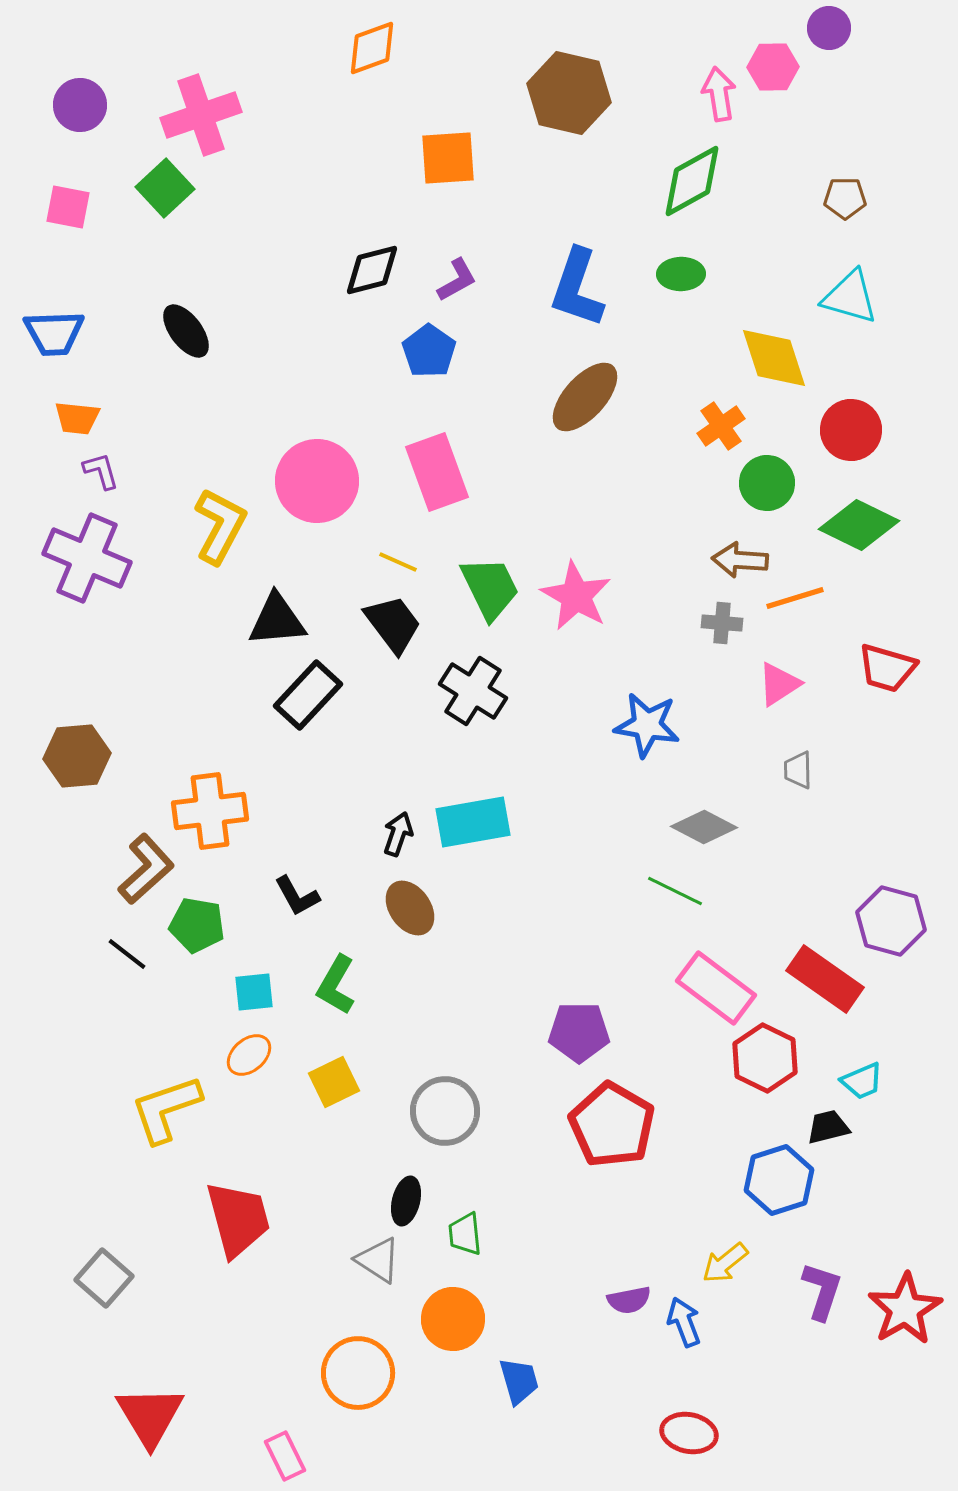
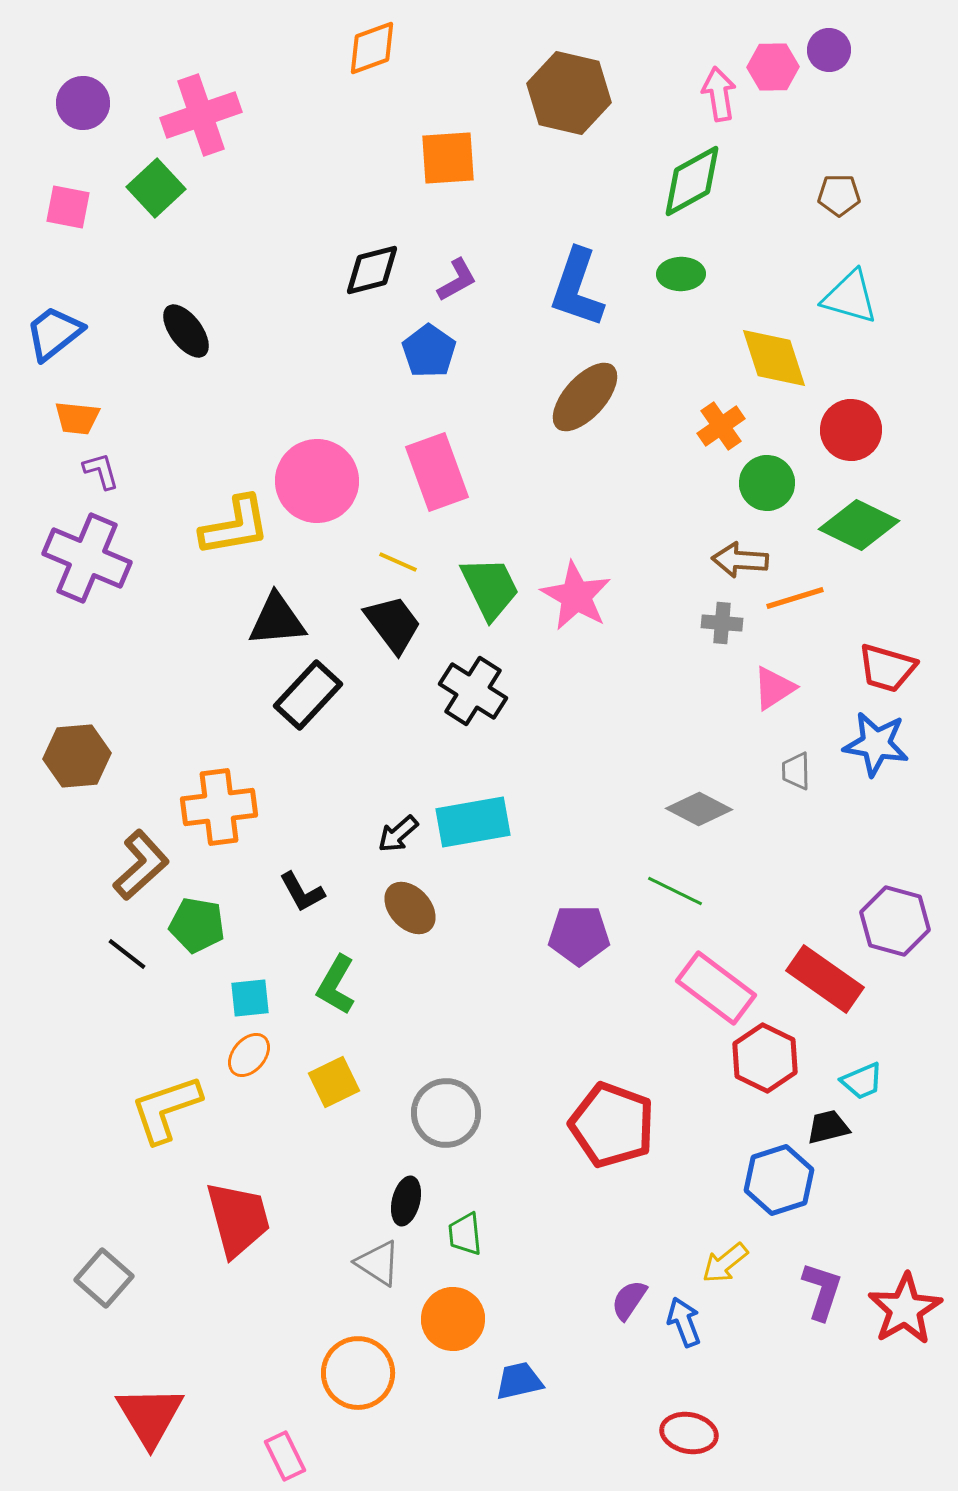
purple circle at (829, 28): moved 22 px down
purple circle at (80, 105): moved 3 px right, 2 px up
green square at (165, 188): moved 9 px left
brown pentagon at (845, 198): moved 6 px left, 3 px up
blue trapezoid at (54, 333): rotated 144 degrees clockwise
yellow L-shape at (220, 526): moved 15 px right; rotated 52 degrees clockwise
pink triangle at (779, 684): moved 5 px left, 4 px down
blue star at (647, 725): moved 229 px right, 19 px down
gray trapezoid at (798, 770): moved 2 px left, 1 px down
orange cross at (210, 811): moved 9 px right, 4 px up
gray diamond at (704, 827): moved 5 px left, 18 px up
black arrow at (398, 834): rotated 150 degrees counterclockwise
brown L-shape at (146, 869): moved 5 px left, 4 px up
black L-shape at (297, 896): moved 5 px right, 4 px up
brown ellipse at (410, 908): rotated 8 degrees counterclockwise
purple hexagon at (891, 921): moved 4 px right
cyan square at (254, 992): moved 4 px left, 6 px down
purple pentagon at (579, 1032): moved 97 px up
orange ellipse at (249, 1055): rotated 9 degrees counterclockwise
gray circle at (445, 1111): moved 1 px right, 2 px down
red pentagon at (612, 1125): rotated 10 degrees counterclockwise
gray triangle at (378, 1260): moved 3 px down
purple semicircle at (629, 1300): rotated 135 degrees clockwise
blue trapezoid at (519, 1381): rotated 87 degrees counterclockwise
